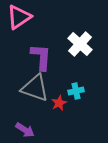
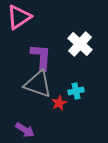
gray triangle: moved 3 px right, 4 px up
